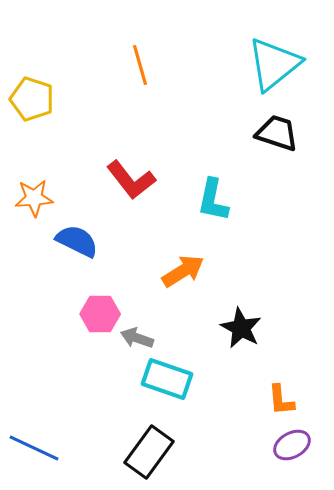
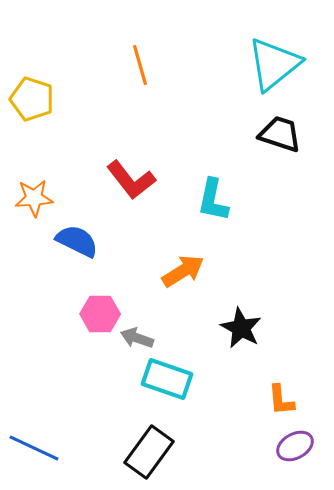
black trapezoid: moved 3 px right, 1 px down
purple ellipse: moved 3 px right, 1 px down
